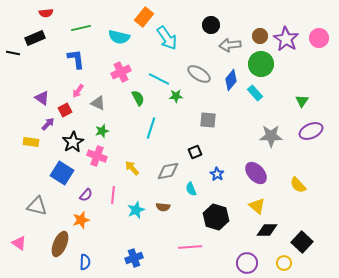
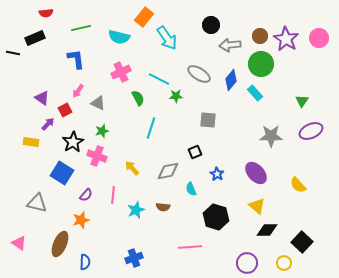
gray triangle at (37, 206): moved 3 px up
